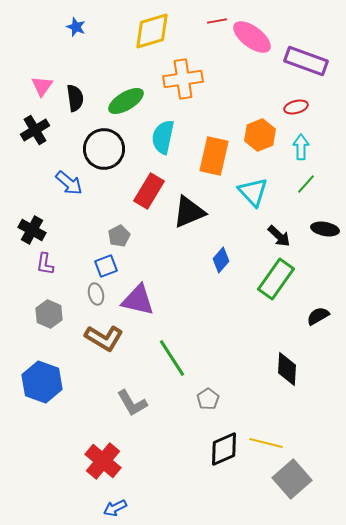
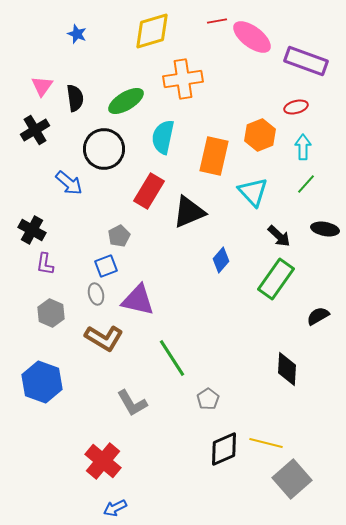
blue star at (76, 27): moved 1 px right, 7 px down
cyan arrow at (301, 147): moved 2 px right
gray hexagon at (49, 314): moved 2 px right, 1 px up
